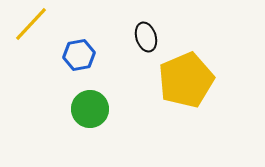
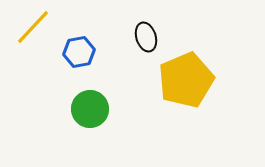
yellow line: moved 2 px right, 3 px down
blue hexagon: moved 3 px up
